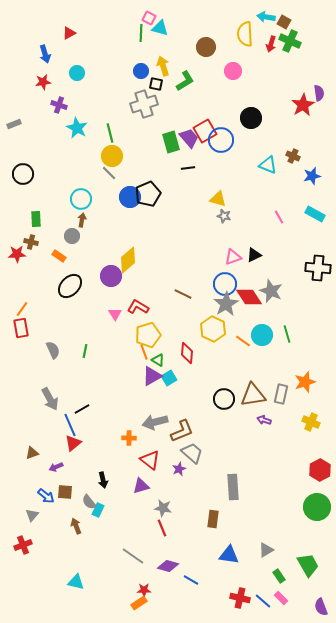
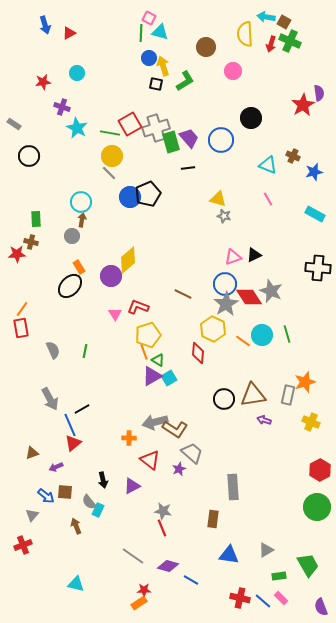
cyan triangle at (160, 28): moved 4 px down
blue arrow at (45, 54): moved 29 px up
blue circle at (141, 71): moved 8 px right, 13 px up
gray cross at (144, 104): moved 12 px right, 24 px down
purple cross at (59, 105): moved 3 px right, 2 px down
gray rectangle at (14, 124): rotated 56 degrees clockwise
red square at (205, 131): moved 75 px left, 7 px up
green line at (110, 133): rotated 66 degrees counterclockwise
black circle at (23, 174): moved 6 px right, 18 px up
blue star at (312, 176): moved 2 px right, 4 px up
cyan circle at (81, 199): moved 3 px down
pink line at (279, 217): moved 11 px left, 18 px up
orange rectangle at (59, 256): moved 20 px right, 11 px down; rotated 24 degrees clockwise
red L-shape at (138, 307): rotated 10 degrees counterclockwise
red diamond at (187, 353): moved 11 px right
gray rectangle at (281, 394): moved 7 px right, 1 px down
brown L-shape at (182, 431): moved 7 px left, 2 px up; rotated 55 degrees clockwise
purple triangle at (141, 486): moved 9 px left; rotated 12 degrees counterclockwise
gray star at (163, 508): moved 3 px down
green rectangle at (279, 576): rotated 64 degrees counterclockwise
cyan triangle at (76, 582): moved 2 px down
